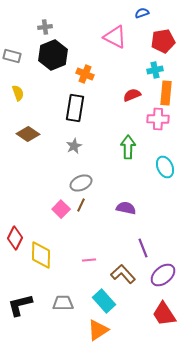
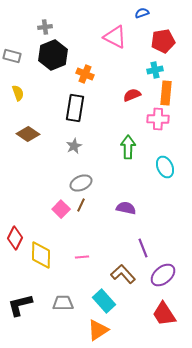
pink line: moved 7 px left, 3 px up
